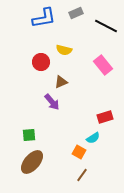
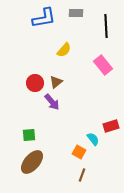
gray rectangle: rotated 24 degrees clockwise
black line: rotated 60 degrees clockwise
yellow semicircle: rotated 63 degrees counterclockwise
red circle: moved 6 px left, 21 px down
brown triangle: moved 5 px left; rotated 16 degrees counterclockwise
red rectangle: moved 6 px right, 9 px down
cyan semicircle: moved 1 px down; rotated 96 degrees counterclockwise
brown line: rotated 16 degrees counterclockwise
